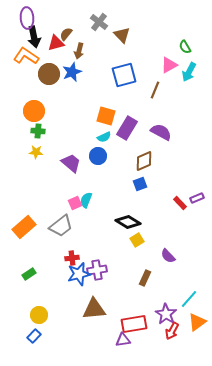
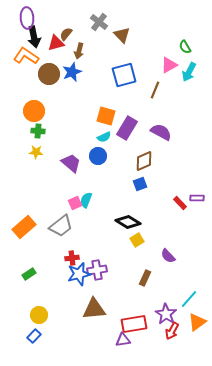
purple rectangle at (197, 198): rotated 24 degrees clockwise
